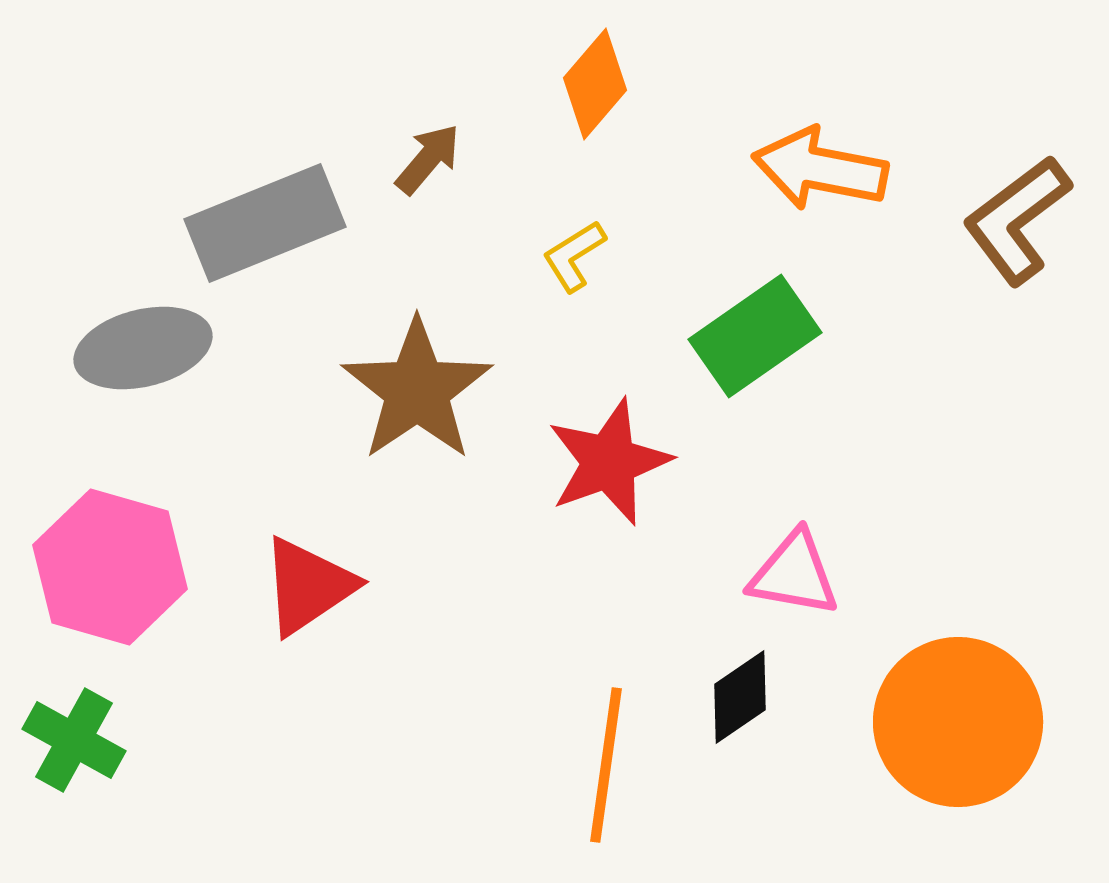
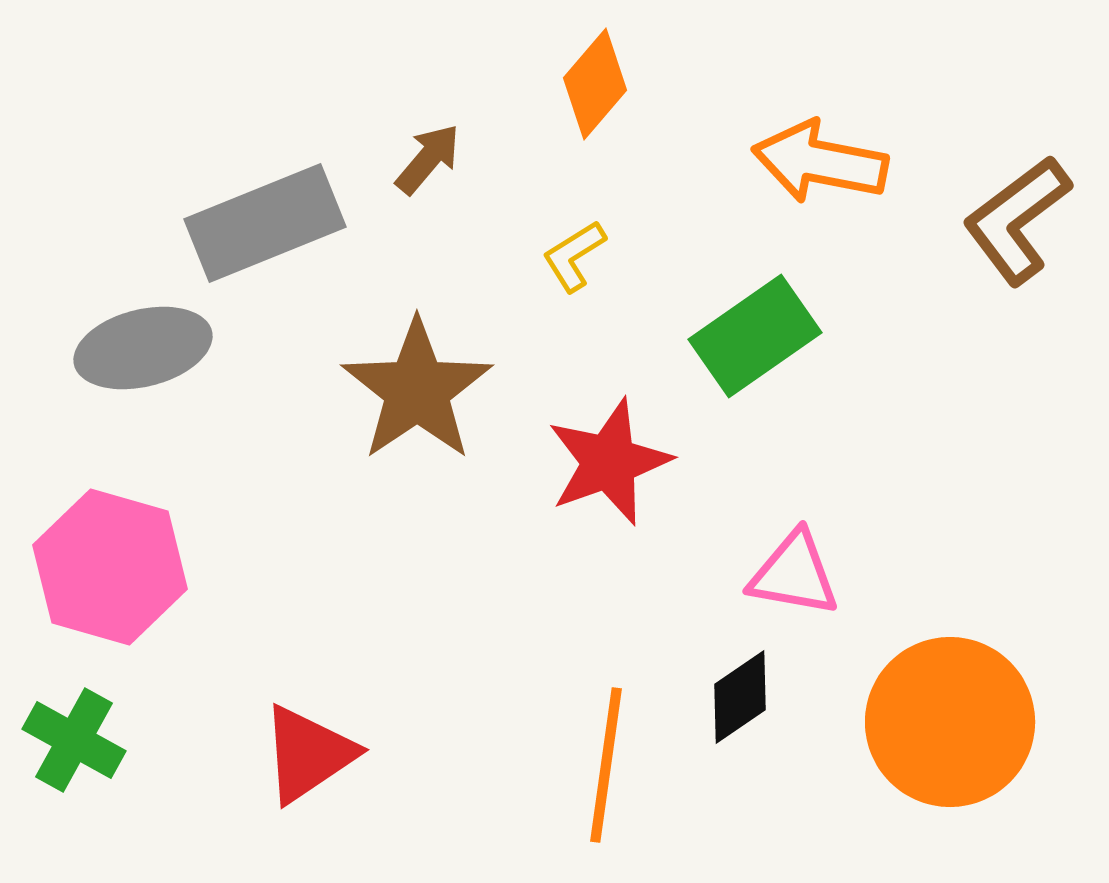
orange arrow: moved 7 px up
red triangle: moved 168 px down
orange circle: moved 8 px left
